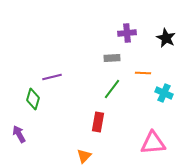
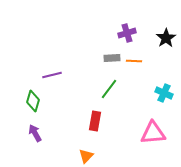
purple cross: rotated 12 degrees counterclockwise
black star: rotated 12 degrees clockwise
orange line: moved 9 px left, 12 px up
purple line: moved 2 px up
green line: moved 3 px left
green diamond: moved 2 px down
red rectangle: moved 3 px left, 1 px up
purple arrow: moved 16 px right, 1 px up
pink triangle: moved 10 px up
orange triangle: moved 2 px right
